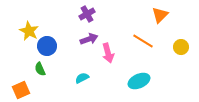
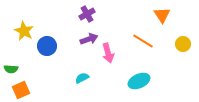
orange triangle: moved 2 px right; rotated 18 degrees counterclockwise
yellow star: moved 5 px left
yellow circle: moved 2 px right, 3 px up
green semicircle: moved 29 px left; rotated 64 degrees counterclockwise
